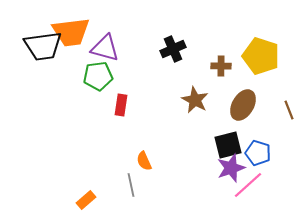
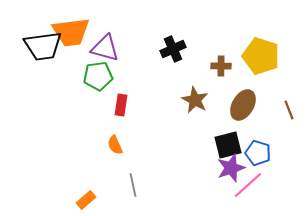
orange semicircle: moved 29 px left, 16 px up
gray line: moved 2 px right
